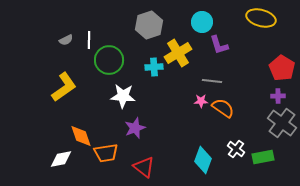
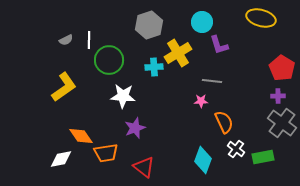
orange semicircle: moved 1 px right, 14 px down; rotated 30 degrees clockwise
orange diamond: rotated 15 degrees counterclockwise
